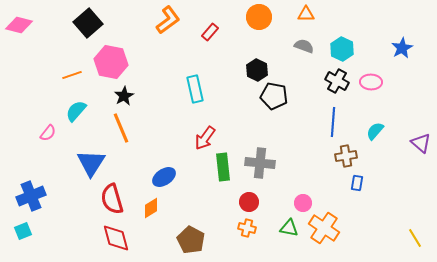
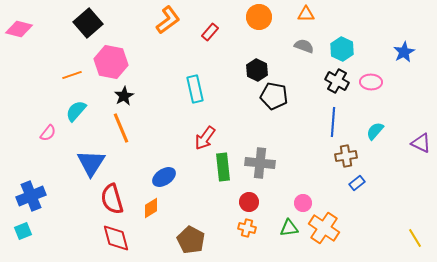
pink diamond at (19, 25): moved 4 px down
blue star at (402, 48): moved 2 px right, 4 px down
purple triangle at (421, 143): rotated 15 degrees counterclockwise
blue rectangle at (357, 183): rotated 42 degrees clockwise
green triangle at (289, 228): rotated 18 degrees counterclockwise
